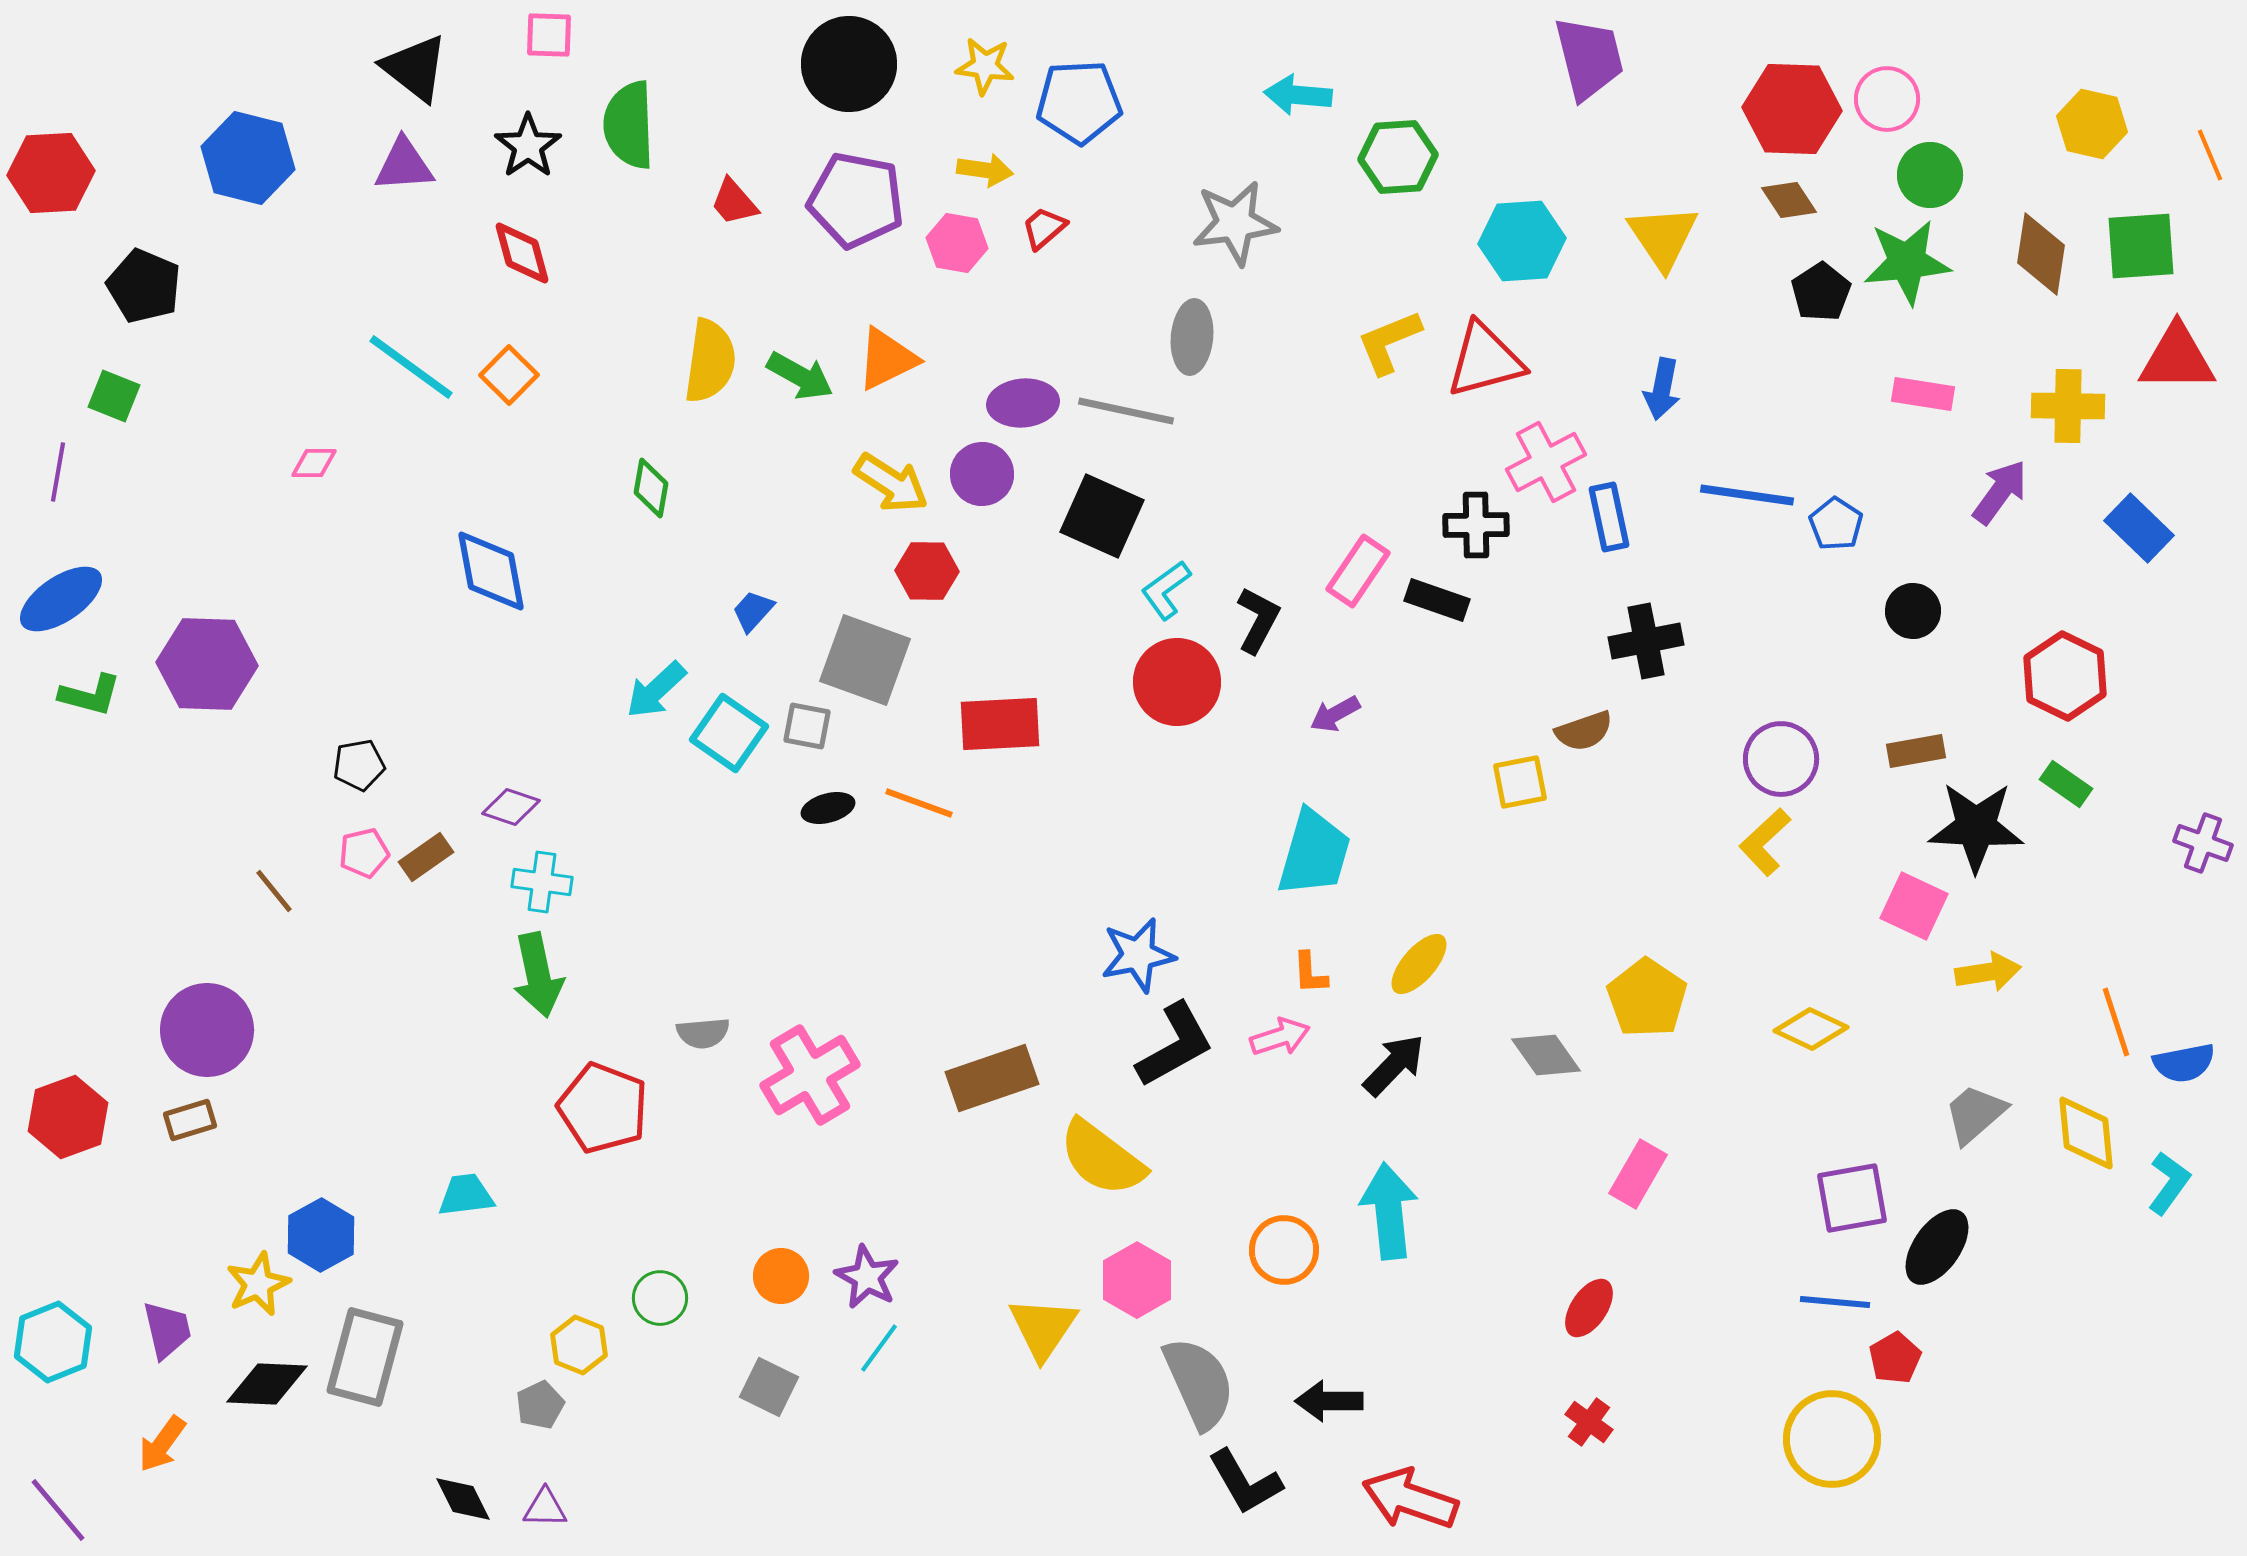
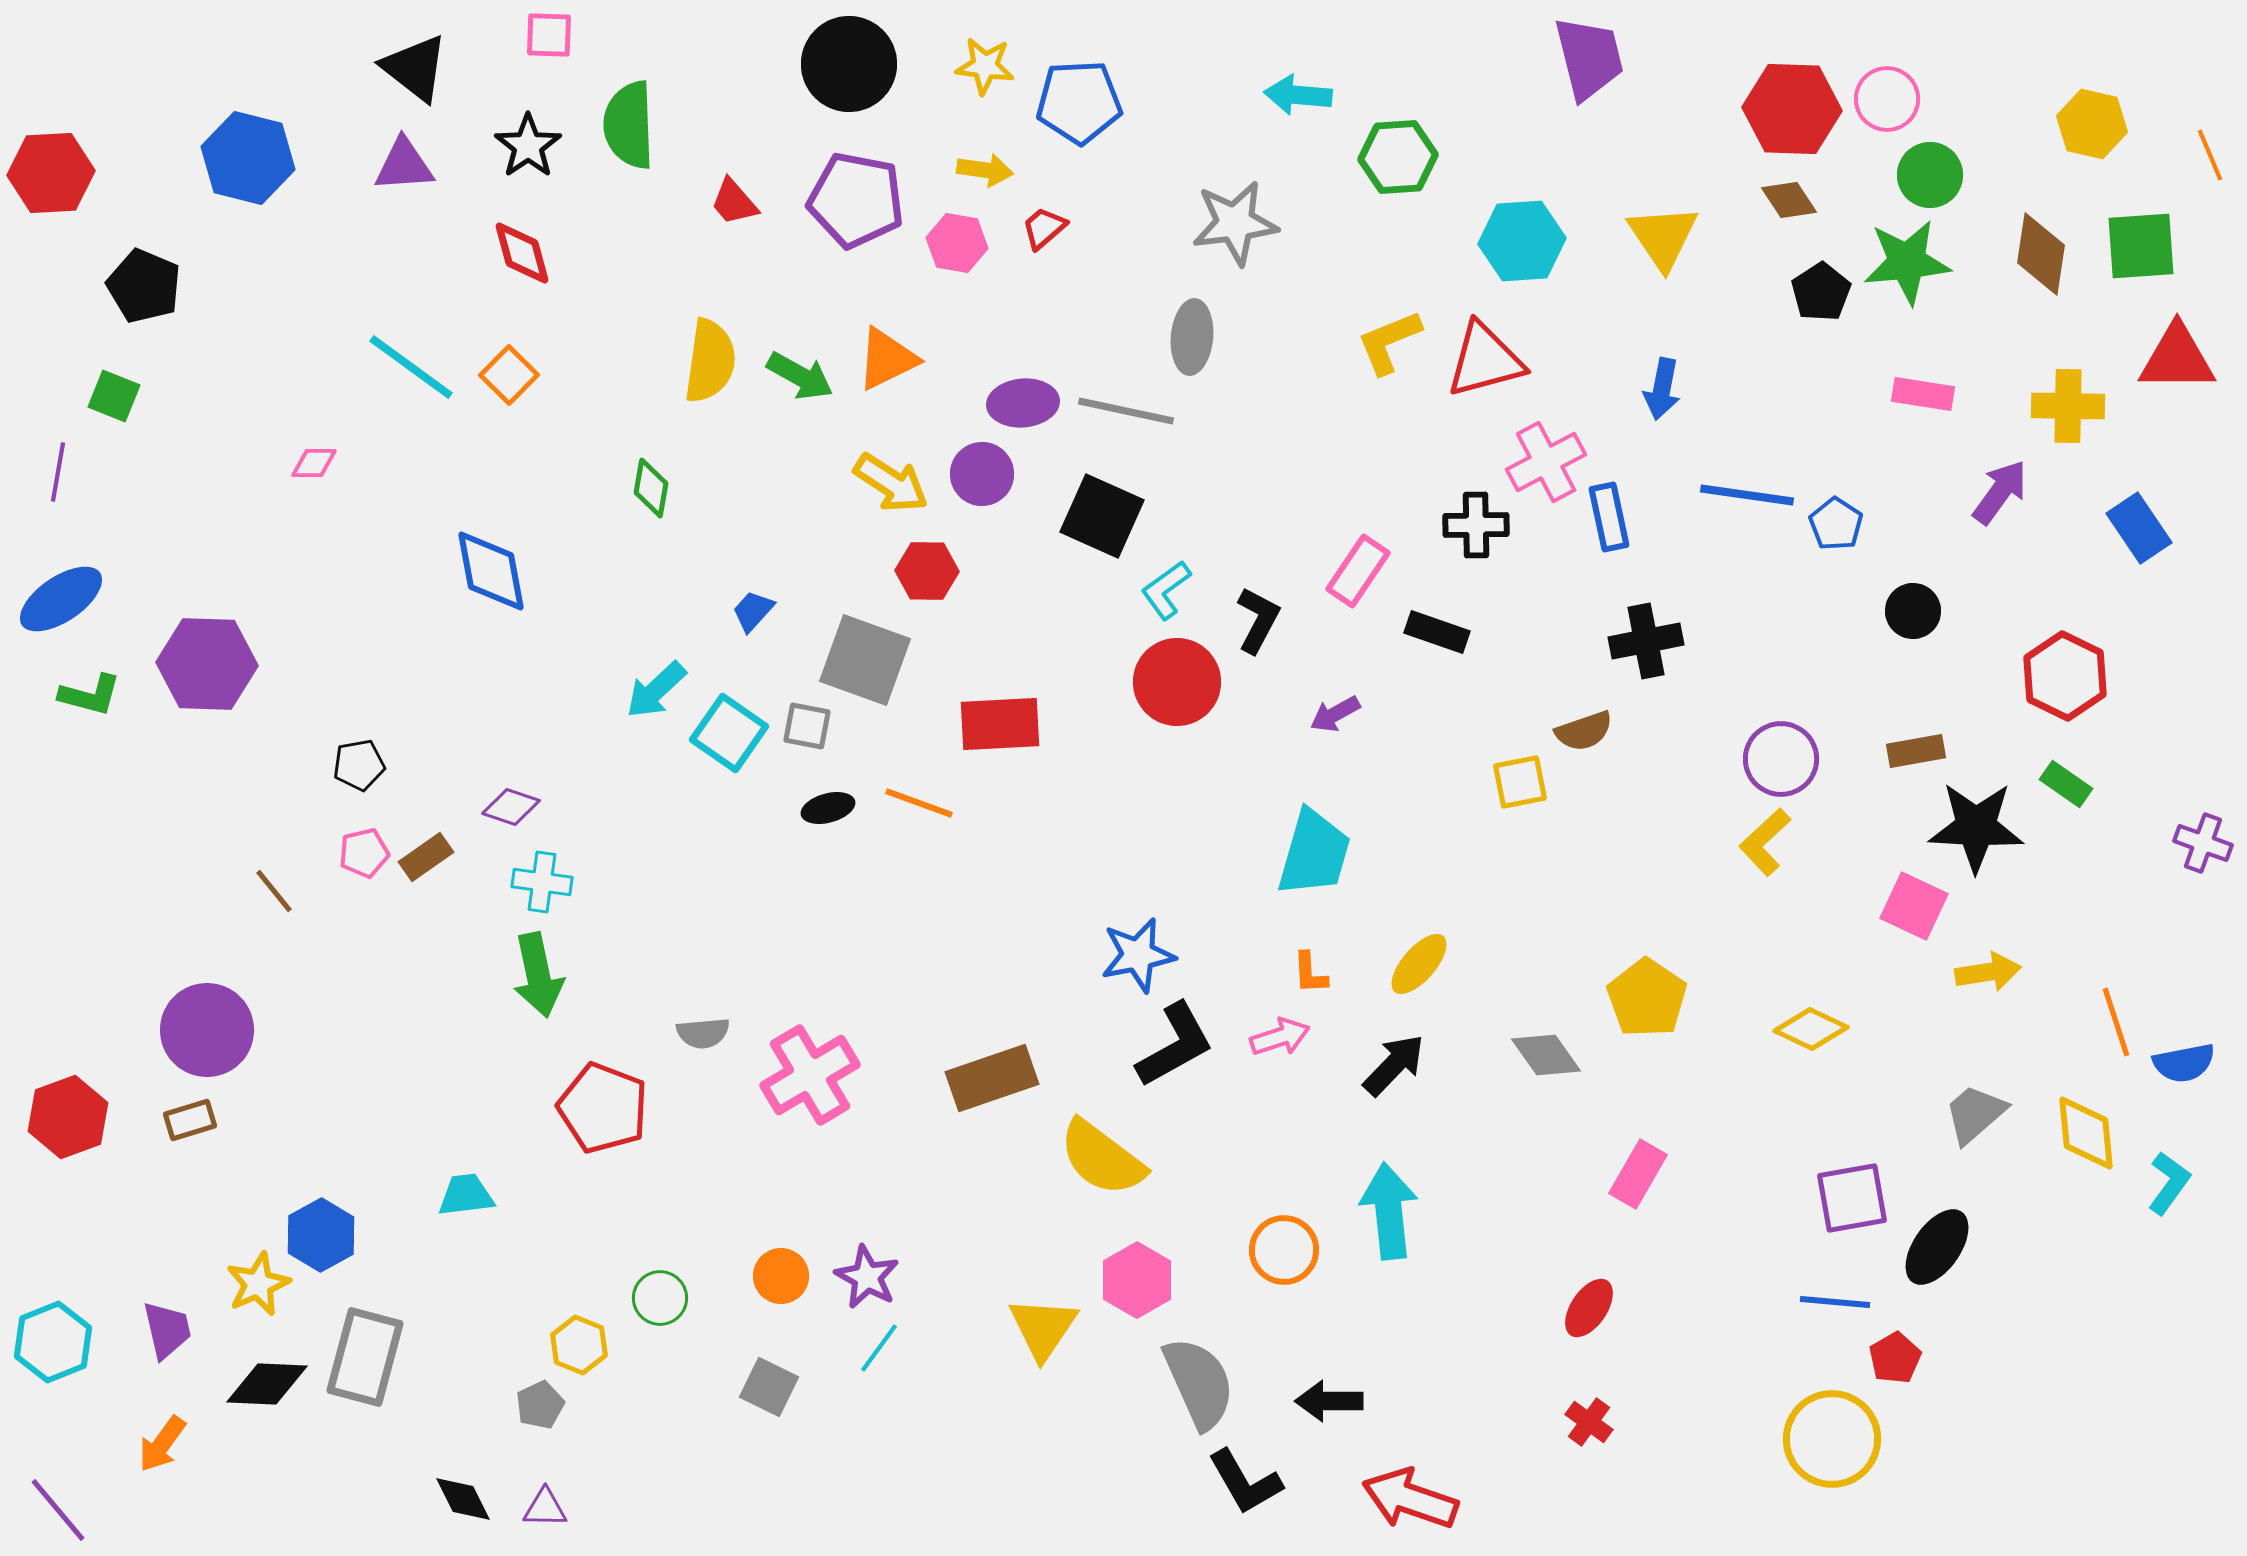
blue rectangle at (2139, 528): rotated 12 degrees clockwise
black rectangle at (1437, 600): moved 32 px down
